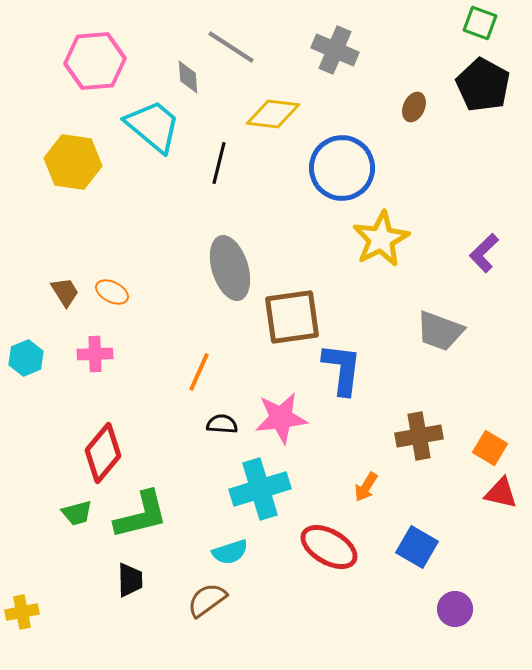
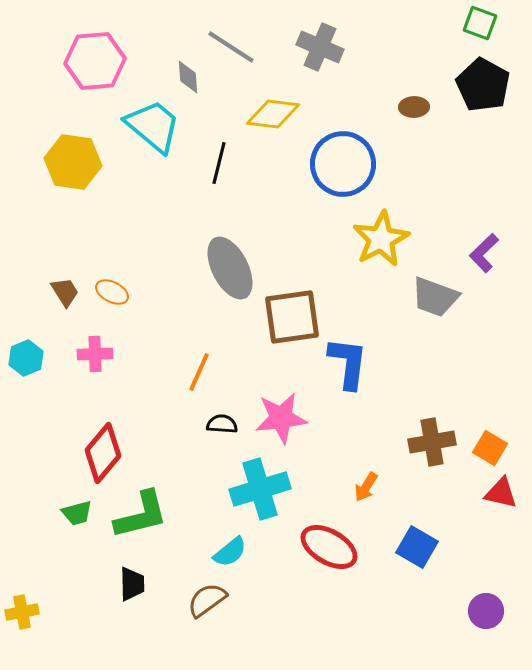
gray cross: moved 15 px left, 3 px up
brown ellipse: rotated 64 degrees clockwise
blue circle: moved 1 px right, 4 px up
gray ellipse: rotated 10 degrees counterclockwise
gray trapezoid: moved 5 px left, 34 px up
blue L-shape: moved 6 px right, 6 px up
brown cross: moved 13 px right, 6 px down
cyan semicircle: rotated 21 degrees counterclockwise
black trapezoid: moved 2 px right, 4 px down
purple circle: moved 31 px right, 2 px down
